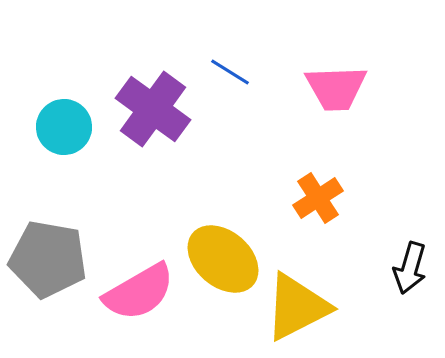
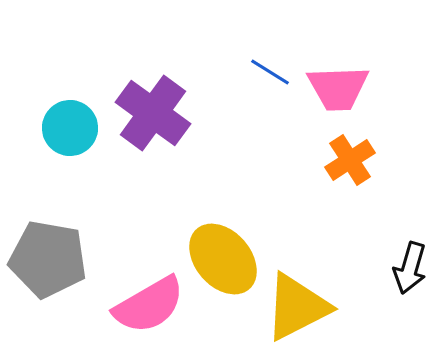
blue line: moved 40 px right
pink trapezoid: moved 2 px right
purple cross: moved 4 px down
cyan circle: moved 6 px right, 1 px down
orange cross: moved 32 px right, 38 px up
yellow ellipse: rotated 8 degrees clockwise
pink semicircle: moved 10 px right, 13 px down
